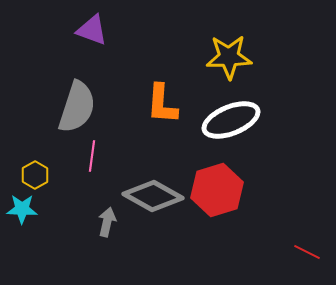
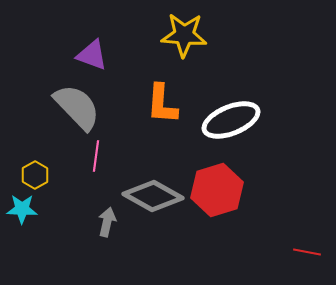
purple triangle: moved 25 px down
yellow star: moved 45 px left, 22 px up; rotated 6 degrees clockwise
gray semicircle: rotated 62 degrees counterclockwise
pink line: moved 4 px right
red line: rotated 16 degrees counterclockwise
